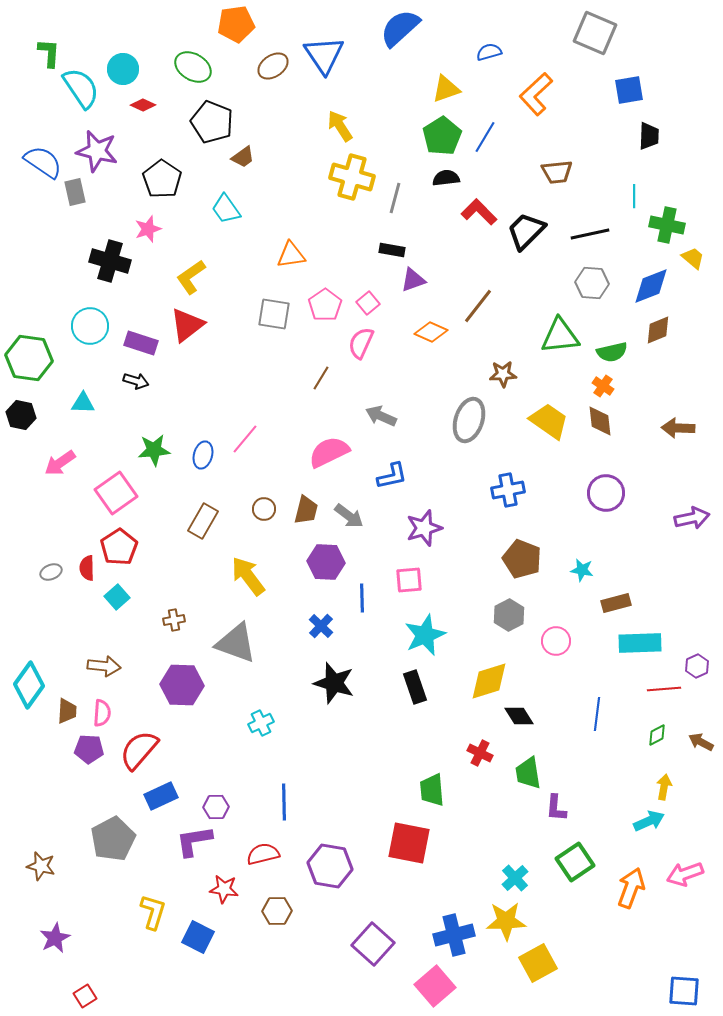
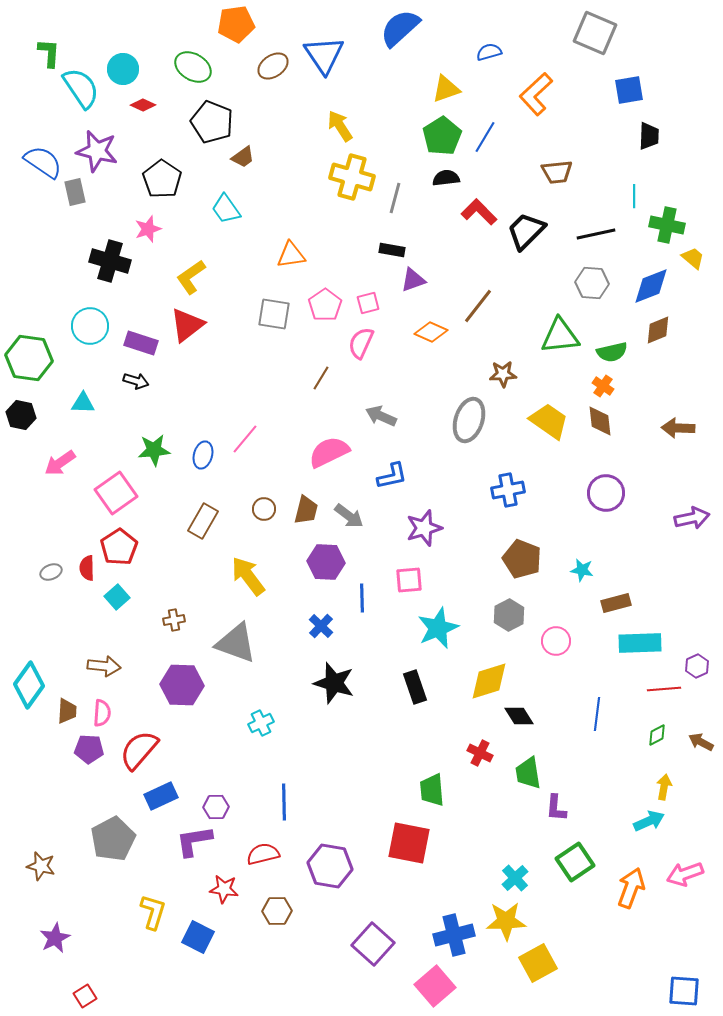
black line at (590, 234): moved 6 px right
pink square at (368, 303): rotated 25 degrees clockwise
cyan star at (425, 635): moved 13 px right, 7 px up
